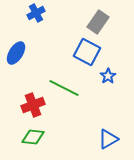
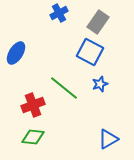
blue cross: moved 23 px right
blue square: moved 3 px right
blue star: moved 8 px left, 8 px down; rotated 14 degrees clockwise
green line: rotated 12 degrees clockwise
